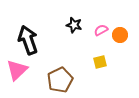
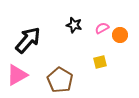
pink semicircle: moved 1 px right, 2 px up
black arrow: rotated 60 degrees clockwise
pink triangle: moved 5 px down; rotated 15 degrees clockwise
brown pentagon: rotated 15 degrees counterclockwise
